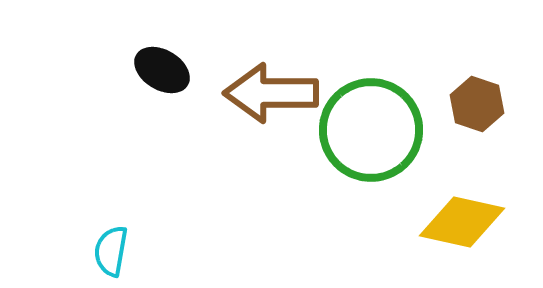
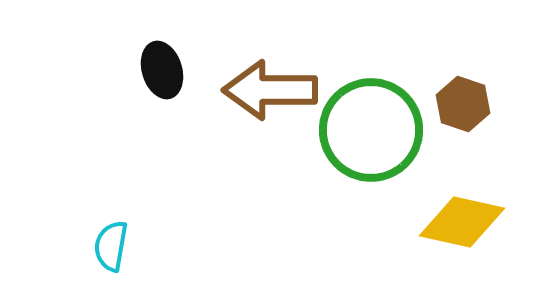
black ellipse: rotated 42 degrees clockwise
brown arrow: moved 1 px left, 3 px up
brown hexagon: moved 14 px left
cyan semicircle: moved 5 px up
